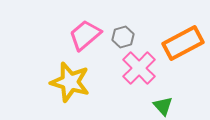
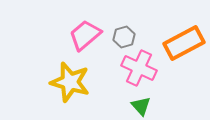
gray hexagon: moved 1 px right
orange rectangle: moved 1 px right
pink cross: rotated 20 degrees counterclockwise
green triangle: moved 22 px left
